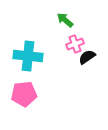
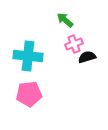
pink cross: moved 1 px left
black semicircle: rotated 18 degrees clockwise
pink pentagon: moved 5 px right
